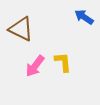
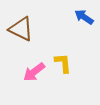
yellow L-shape: moved 1 px down
pink arrow: moved 1 px left, 6 px down; rotated 15 degrees clockwise
